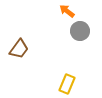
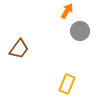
orange arrow: rotated 84 degrees clockwise
